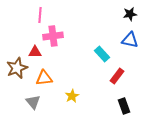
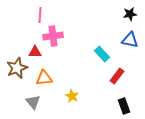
yellow star: rotated 16 degrees counterclockwise
